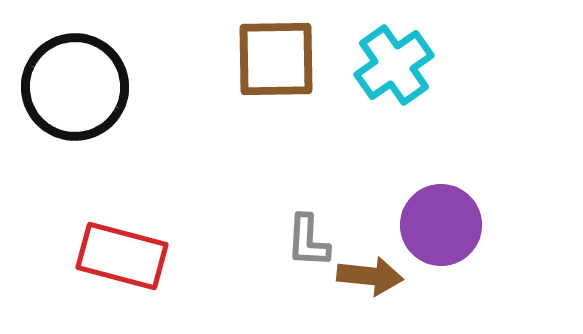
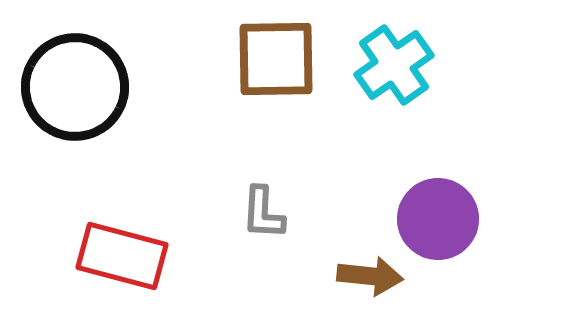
purple circle: moved 3 px left, 6 px up
gray L-shape: moved 45 px left, 28 px up
